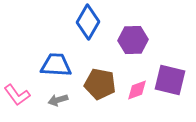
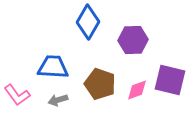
blue trapezoid: moved 3 px left, 2 px down
brown pentagon: rotated 8 degrees clockwise
